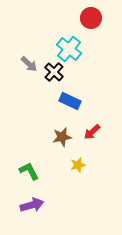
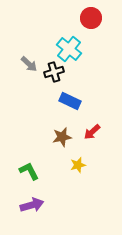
black cross: rotated 30 degrees clockwise
